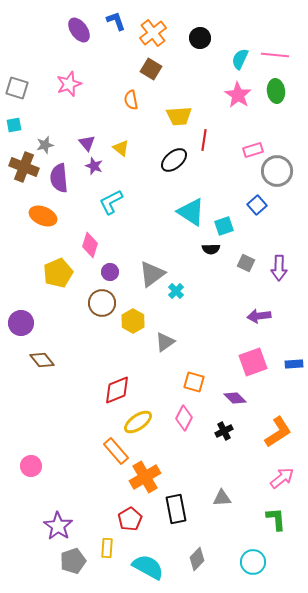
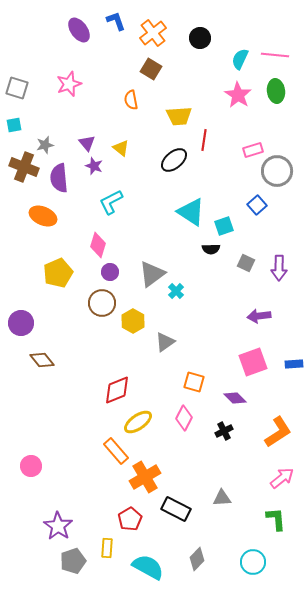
pink diamond at (90, 245): moved 8 px right
black rectangle at (176, 509): rotated 52 degrees counterclockwise
